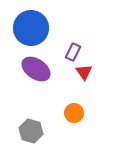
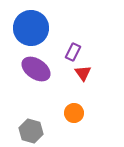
red triangle: moved 1 px left, 1 px down
